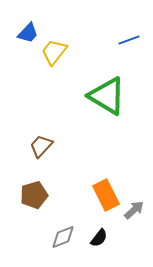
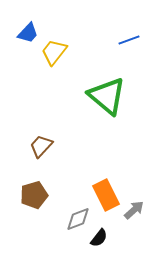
green triangle: rotated 9 degrees clockwise
gray diamond: moved 15 px right, 18 px up
